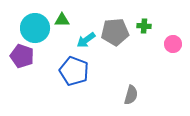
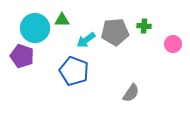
gray semicircle: moved 2 px up; rotated 18 degrees clockwise
